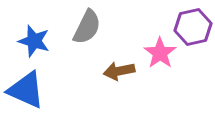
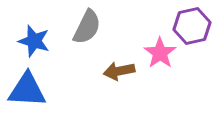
purple hexagon: moved 1 px left, 1 px up
blue triangle: moved 1 px right; rotated 21 degrees counterclockwise
